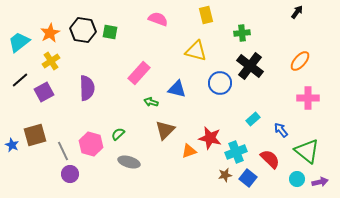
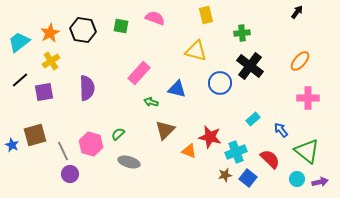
pink semicircle: moved 3 px left, 1 px up
green square: moved 11 px right, 6 px up
purple square: rotated 18 degrees clockwise
red star: moved 1 px up
orange triangle: rotated 42 degrees clockwise
